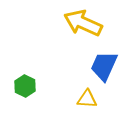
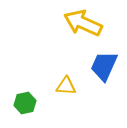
green hexagon: moved 17 px down; rotated 20 degrees clockwise
yellow triangle: moved 21 px left, 13 px up
